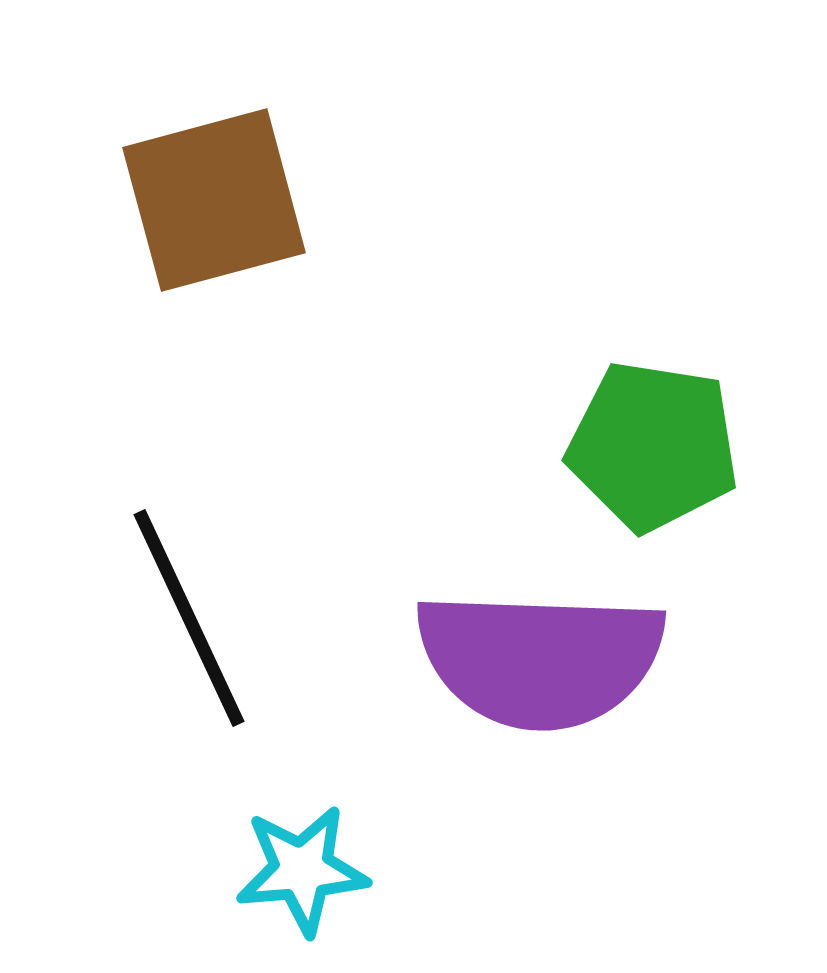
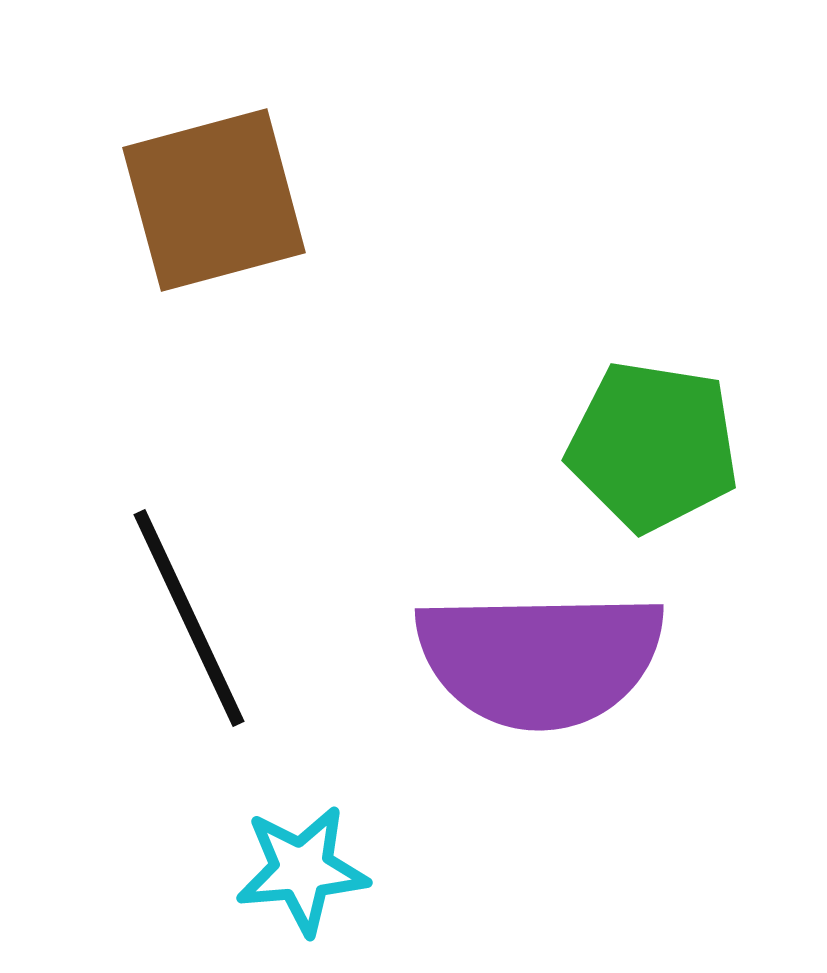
purple semicircle: rotated 3 degrees counterclockwise
